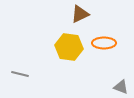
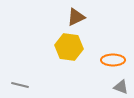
brown triangle: moved 4 px left, 3 px down
orange ellipse: moved 9 px right, 17 px down
gray line: moved 11 px down
